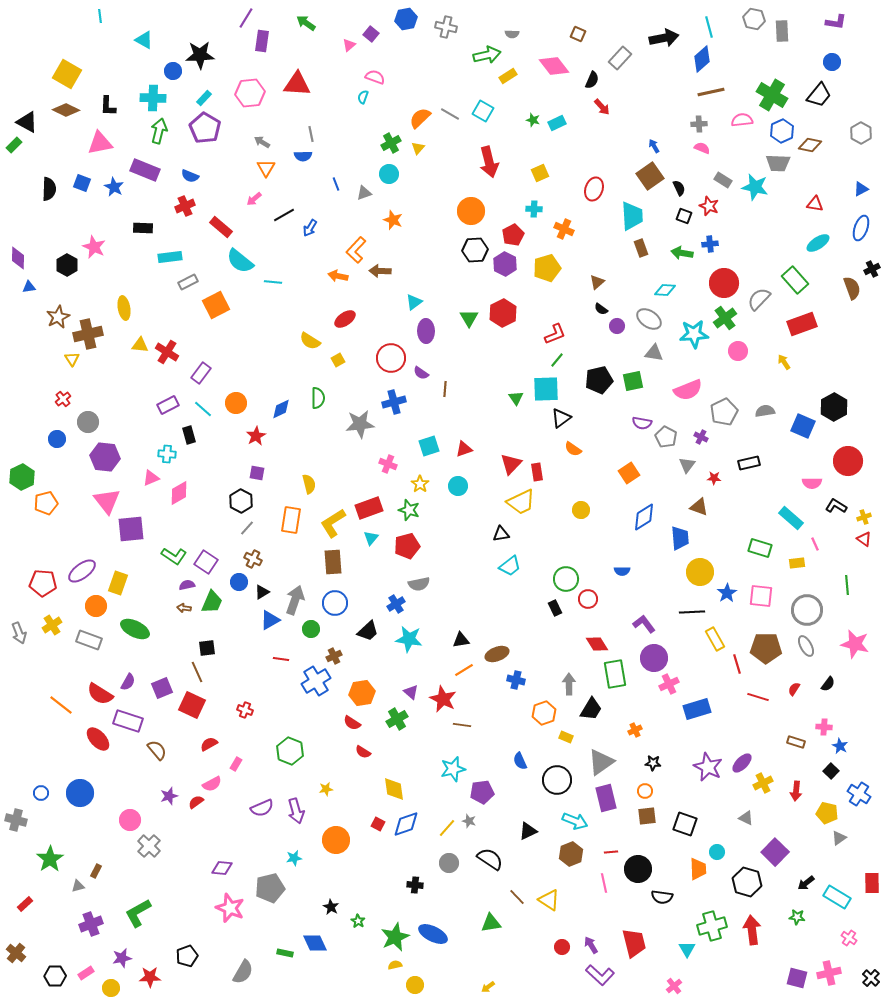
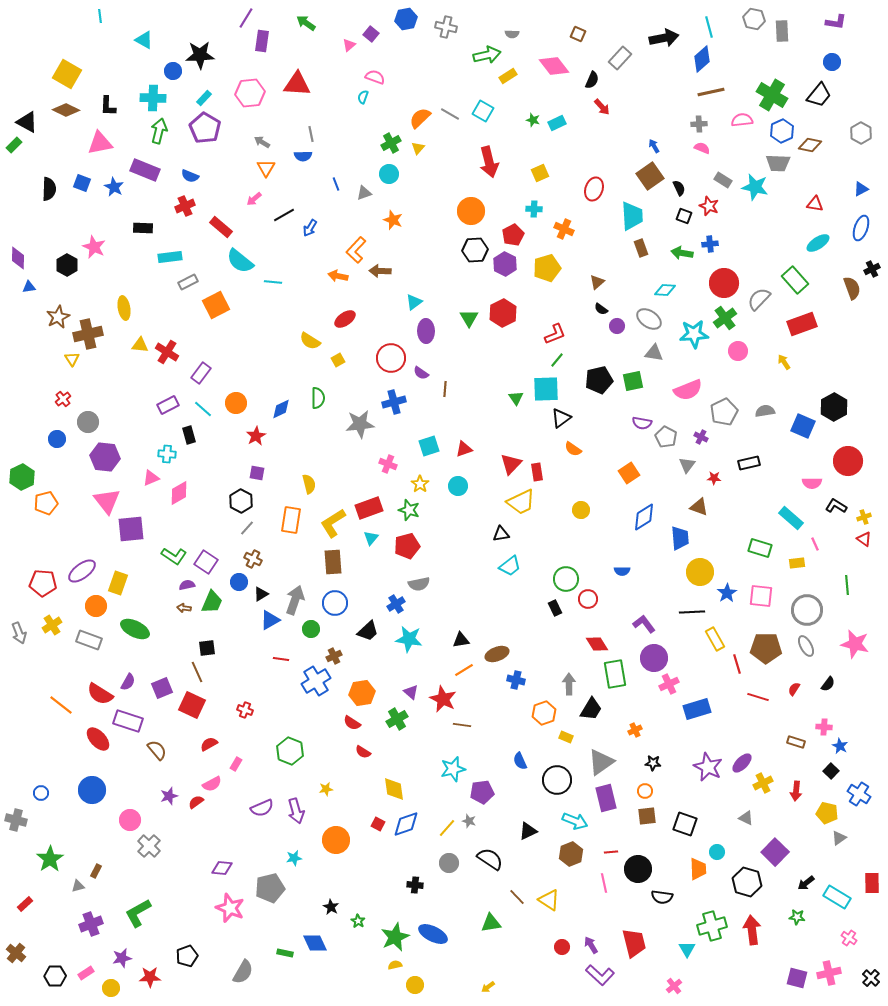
black triangle at (262, 592): moved 1 px left, 2 px down
blue circle at (80, 793): moved 12 px right, 3 px up
